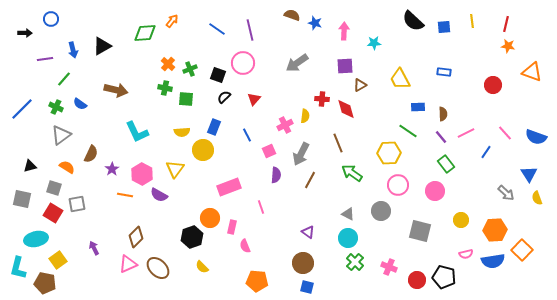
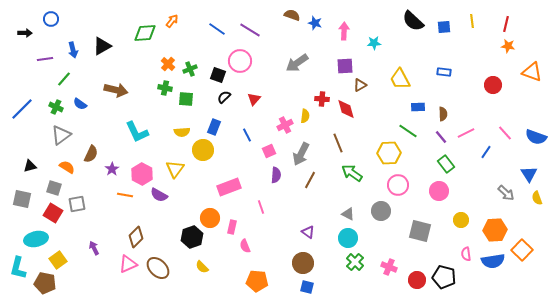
purple line at (250, 30): rotated 45 degrees counterclockwise
pink circle at (243, 63): moved 3 px left, 2 px up
pink circle at (435, 191): moved 4 px right
pink semicircle at (466, 254): rotated 96 degrees clockwise
